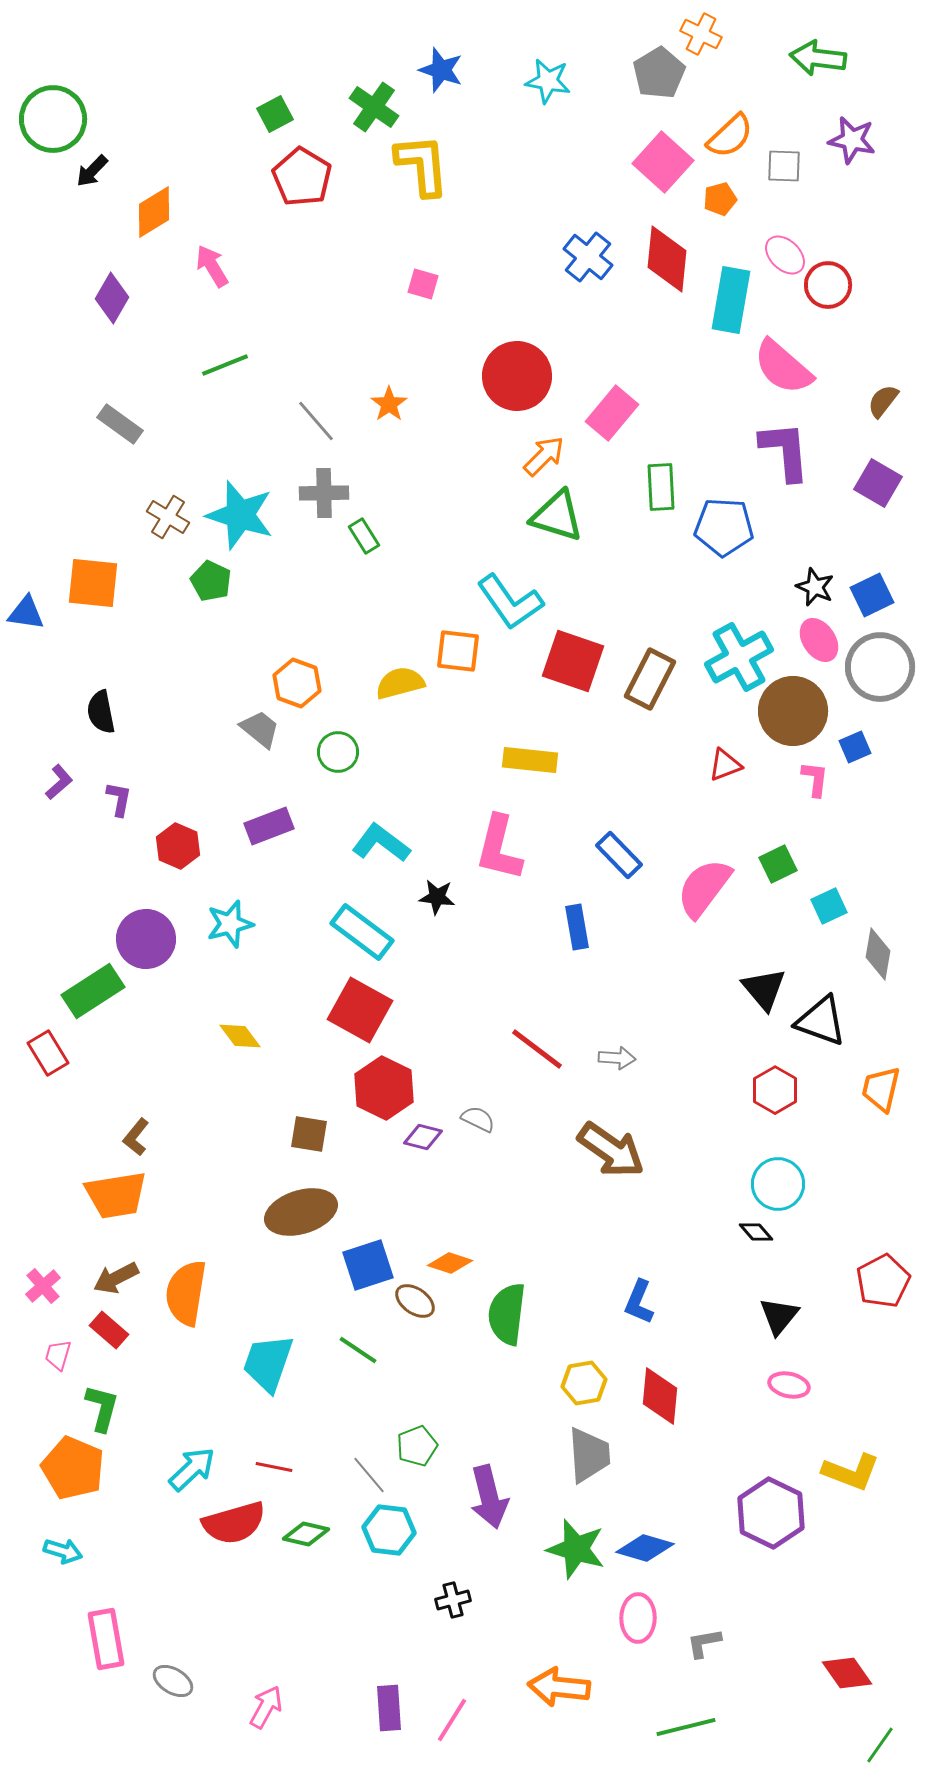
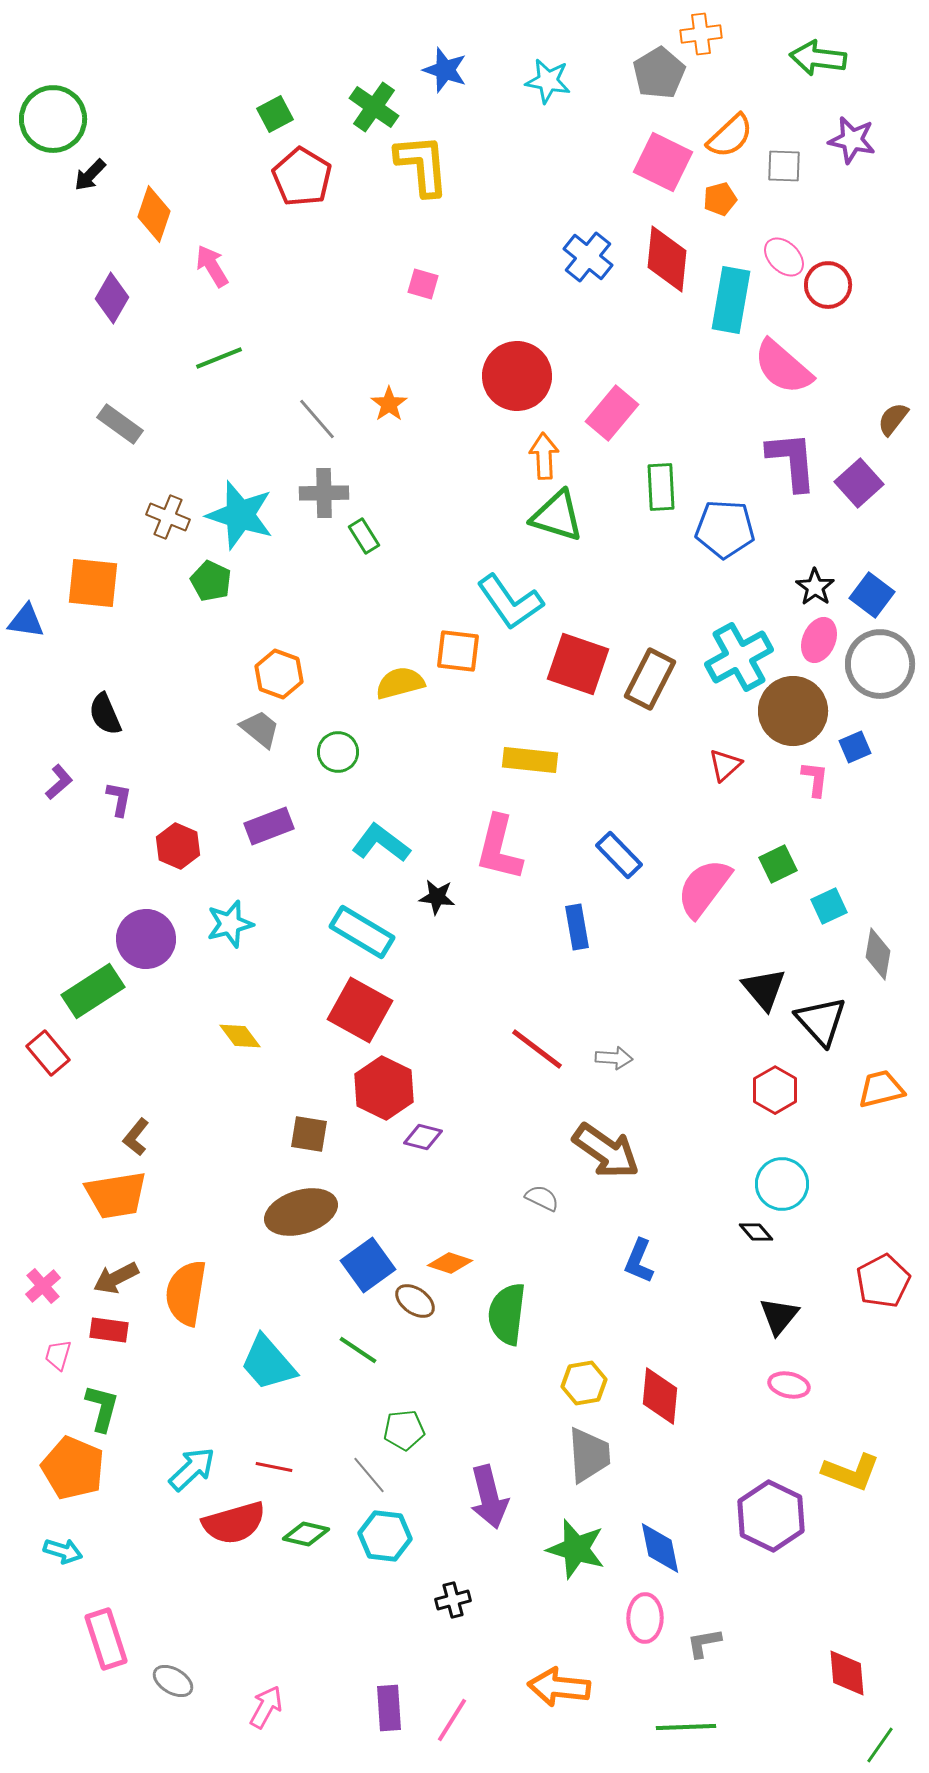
orange cross at (701, 34): rotated 33 degrees counterclockwise
blue star at (441, 70): moved 4 px right
pink square at (663, 162): rotated 16 degrees counterclockwise
black arrow at (92, 171): moved 2 px left, 4 px down
orange diamond at (154, 212): moved 2 px down; rotated 40 degrees counterclockwise
pink ellipse at (785, 255): moved 1 px left, 2 px down
green line at (225, 365): moved 6 px left, 7 px up
brown semicircle at (883, 401): moved 10 px right, 18 px down
gray line at (316, 421): moved 1 px right, 2 px up
purple L-shape at (785, 451): moved 7 px right, 10 px down
orange arrow at (544, 456): rotated 48 degrees counterclockwise
purple square at (878, 483): moved 19 px left; rotated 18 degrees clockwise
brown cross at (168, 517): rotated 9 degrees counterclockwise
blue pentagon at (724, 527): moved 1 px right, 2 px down
black star at (815, 587): rotated 12 degrees clockwise
blue square at (872, 595): rotated 27 degrees counterclockwise
blue triangle at (26, 613): moved 8 px down
pink ellipse at (819, 640): rotated 57 degrees clockwise
red square at (573, 661): moved 5 px right, 3 px down
gray circle at (880, 667): moved 3 px up
orange hexagon at (297, 683): moved 18 px left, 9 px up
black semicircle at (101, 712): moved 4 px right, 2 px down; rotated 12 degrees counterclockwise
red triangle at (725, 765): rotated 21 degrees counterclockwise
cyan rectangle at (362, 932): rotated 6 degrees counterclockwise
black triangle at (821, 1021): rotated 28 degrees clockwise
red rectangle at (48, 1053): rotated 9 degrees counterclockwise
gray arrow at (617, 1058): moved 3 px left
orange trapezoid at (881, 1089): rotated 63 degrees clockwise
gray semicircle at (478, 1119): moved 64 px right, 79 px down
brown arrow at (611, 1150): moved 5 px left, 1 px down
cyan circle at (778, 1184): moved 4 px right
blue square at (368, 1265): rotated 18 degrees counterclockwise
blue L-shape at (639, 1302): moved 41 px up
red rectangle at (109, 1330): rotated 33 degrees counterclockwise
cyan trapezoid at (268, 1363): rotated 60 degrees counterclockwise
green pentagon at (417, 1446): moved 13 px left, 16 px up; rotated 15 degrees clockwise
purple hexagon at (771, 1513): moved 3 px down
cyan hexagon at (389, 1530): moved 4 px left, 6 px down
blue diamond at (645, 1548): moved 15 px right; rotated 62 degrees clockwise
pink ellipse at (638, 1618): moved 7 px right
pink rectangle at (106, 1639): rotated 8 degrees counterclockwise
red diamond at (847, 1673): rotated 30 degrees clockwise
green line at (686, 1727): rotated 12 degrees clockwise
